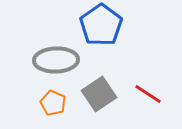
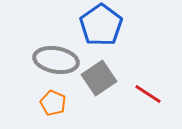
gray ellipse: rotated 12 degrees clockwise
gray square: moved 16 px up
